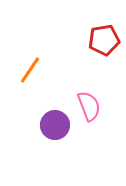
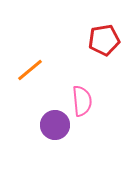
orange line: rotated 16 degrees clockwise
pink semicircle: moved 7 px left, 5 px up; rotated 16 degrees clockwise
